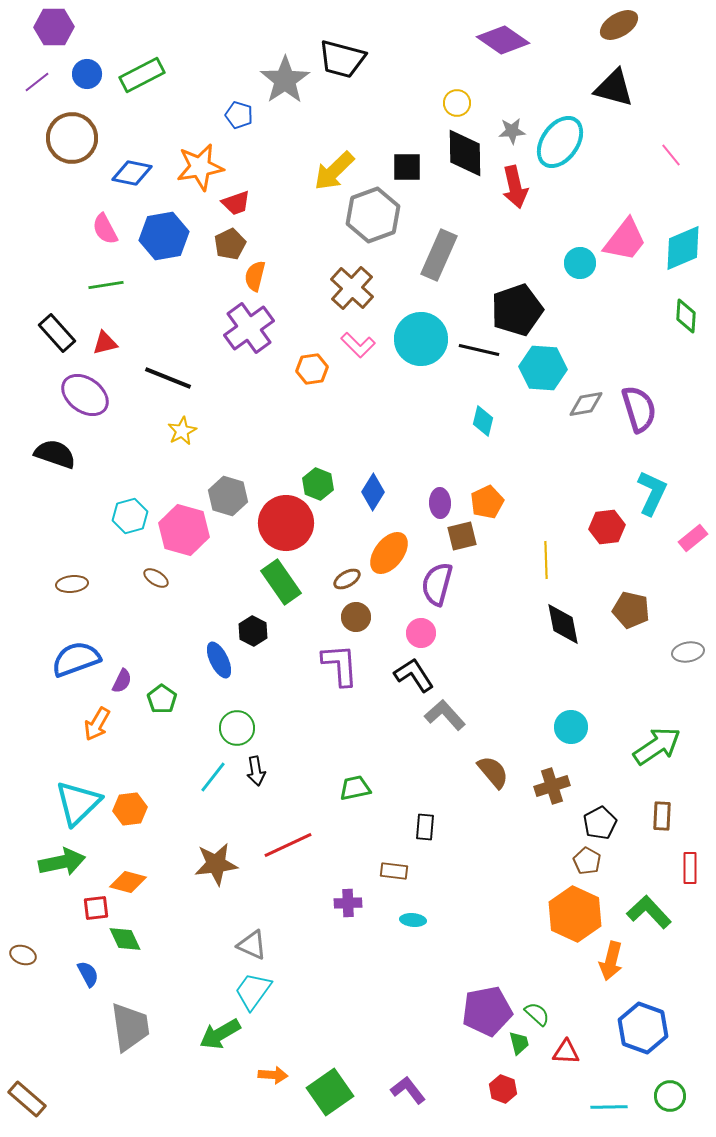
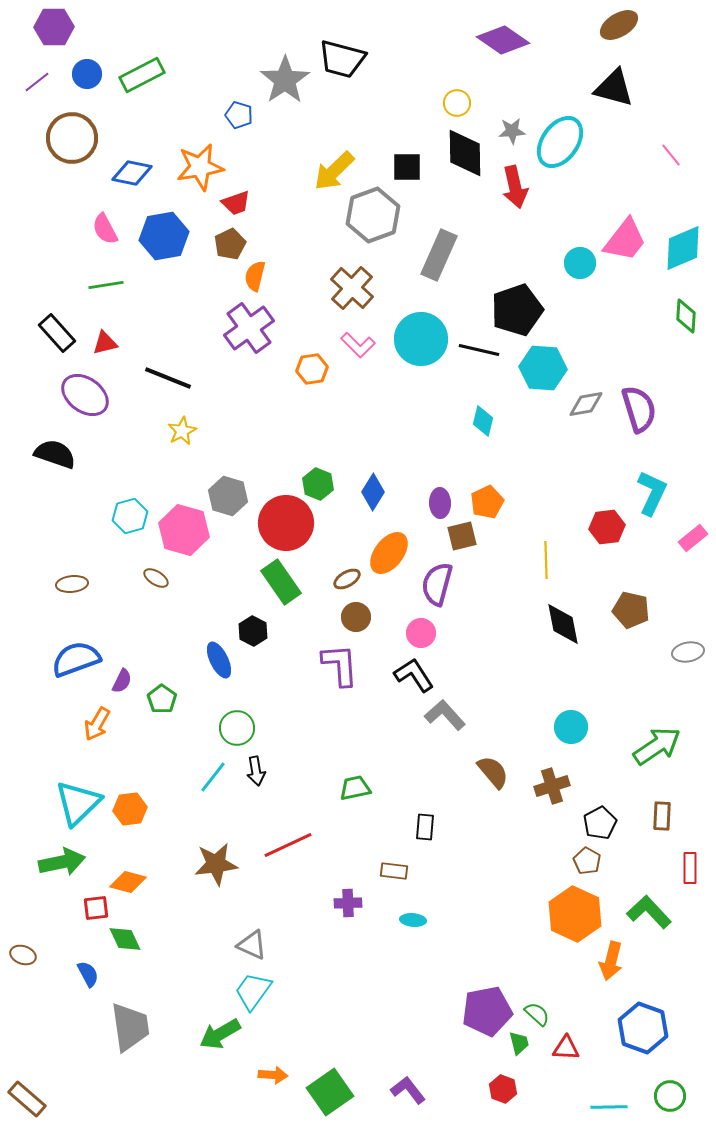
red triangle at (566, 1052): moved 4 px up
